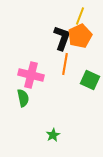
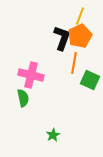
orange line: moved 9 px right, 1 px up
